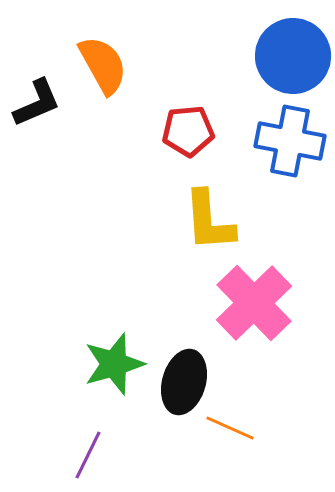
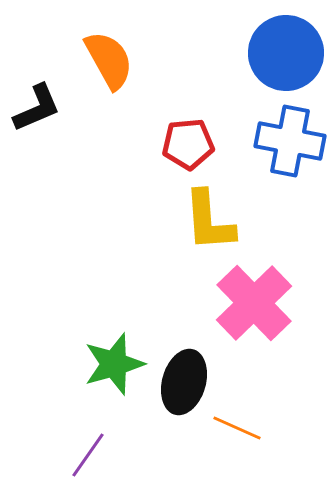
blue circle: moved 7 px left, 3 px up
orange semicircle: moved 6 px right, 5 px up
black L-shape: moved 5 px down
red pentagon: moved 13 px down
orange line: moved 7 px right
purple line: rotated 9 degrees clockwise
